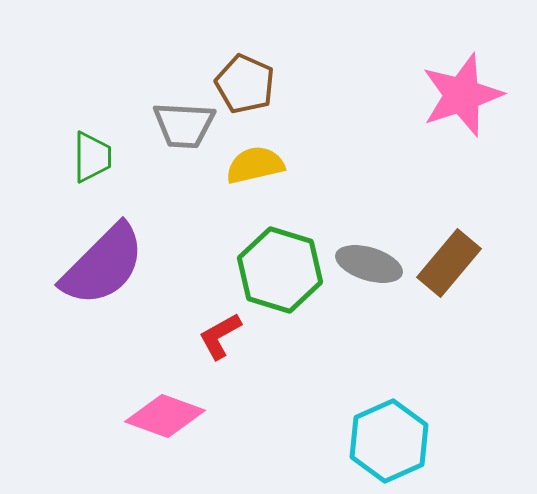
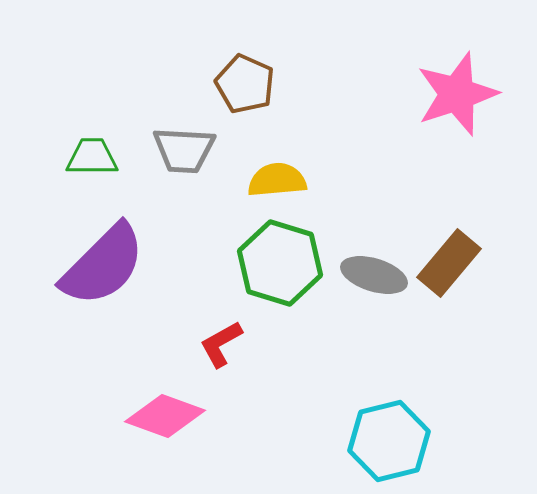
pink star: moved 5 px left, 1 px up
gray trapezoid: moved 25 px down
green trapezoid: rotated 90 degrees counterclockwise
yellow semicircle: moved 22 px right, 15 px down; rotated 8 degrees clockwise
gray ellipse: moved 5 px right, 11 px down
green hexagon: moved 7 px up
red L-shape: moved 1 px right, 8 px down
cyan hexagon: rotated 10 degrees clockwise
